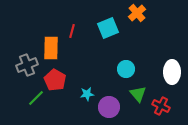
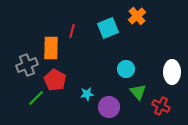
orange cross: moved 3 px down
green triangle: moved 2 px up
